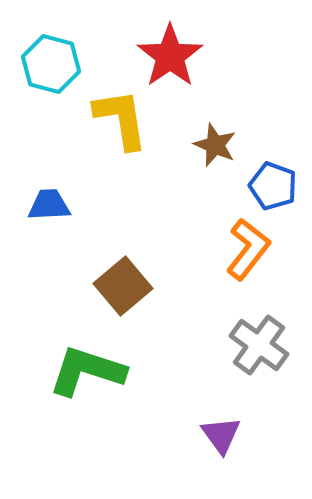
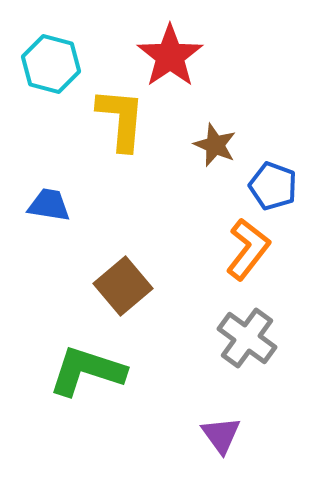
yellow L-shape: rotated 14 degrees clockwise
blue trapezoid: rotated 12 degrees clockwise
gray cross: moved 12 px left, 7 px up
